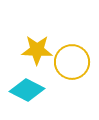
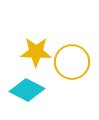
yellow star: moved 1 px left, 2 px down
